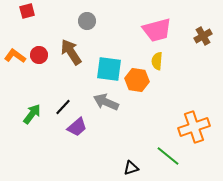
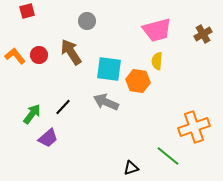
brown cross: moved 2 px up
orange L-shape: rotated 15 degrees clockwise
orange hexagon: moved 1 px right, 1 px down
purple trapezoid: moved 29 px left, 11 px down
